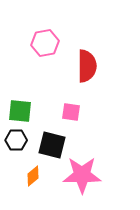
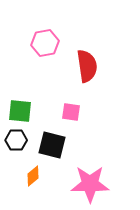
red semicircle: rotated 8 degrees counterclockwise
pink star: moved 8 px right, 9 px down
